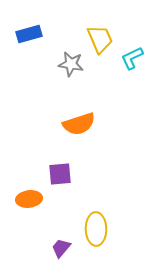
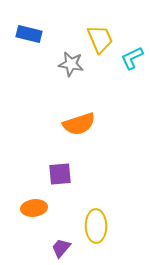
blue rectangle: rotated 30 degrees clockwise
orange ellipse: moved 5 px right, 9 px down
yellow ellipse: moved 3 px up
